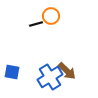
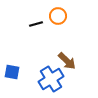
orange circle: moved 7 px right
brown arrow: moved 10 px up
blue cross: moved 1 px right, 2 px down
